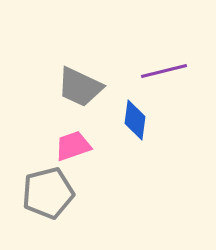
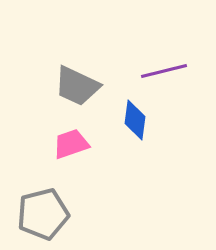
gray trapezoid: moved 3 px left, 1 px up
pink trapezoid: moved 2 px left, 2 px up
gray pentagon: moved 5 px left, 21 px down
